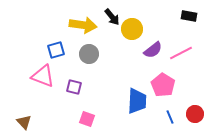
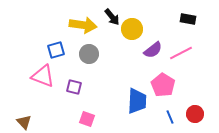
black rectangle: moved 1 px left, 3 px down
